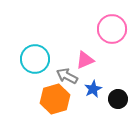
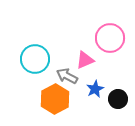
pink circle: moved 2 px left, 9 px down
blue star: moved 2 px right
orange hexagon: rotated 12 degrees counterclockwise
